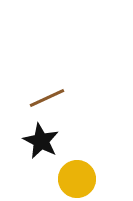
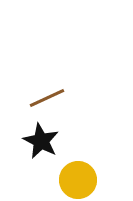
yellow circle: moved 1 px right, 1 px down
